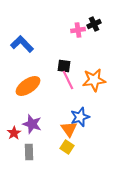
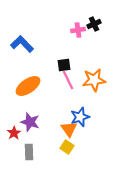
black square: moved 1 px up; rotated 16 degrees counterclockwise
purple star: moved 2 px left, 2 px up
